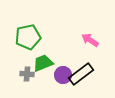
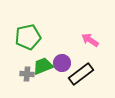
green trapezoid: moved 3 px down
purple circle: moved 1 px left, 12 px up
